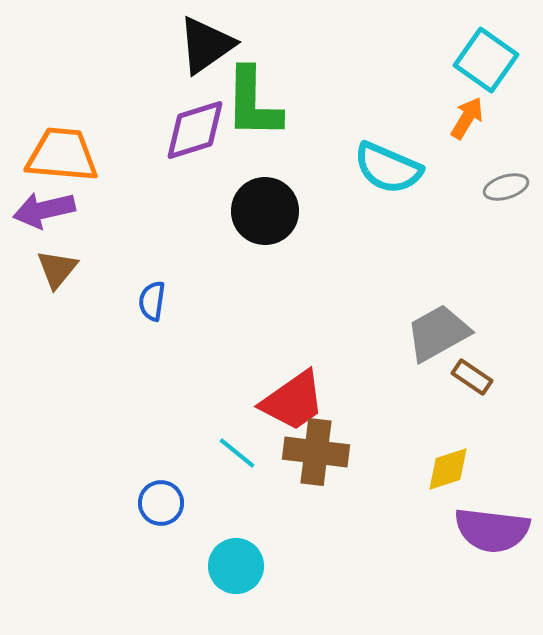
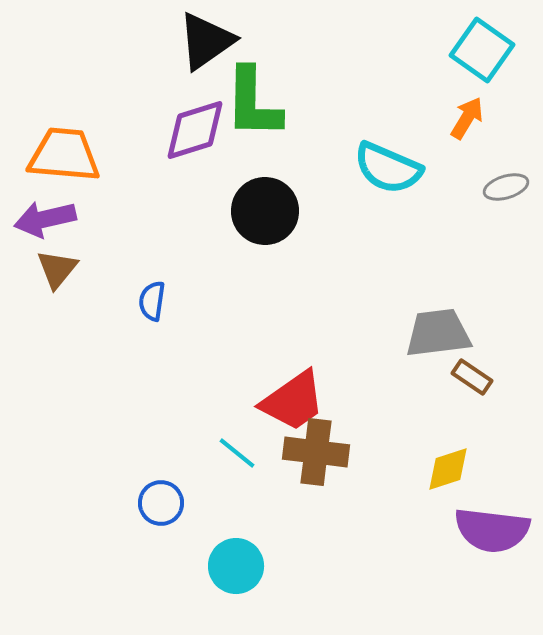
black triangle: moved 4 px up
cyan square: moved 4 px left, 10 px up
orange trapezoid: moved 2 px right
purple arrow: moved 1 px right, 9 px down
gray trapezoid: rotated 22 degrees clockwise
